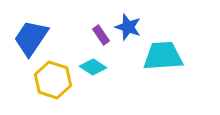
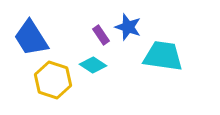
blue trapezoid: rotated 66 degrees counterclockwise
cyan trapezoid: rotated 12 degrees clockwise
cyan diamond: moved 2 px up
